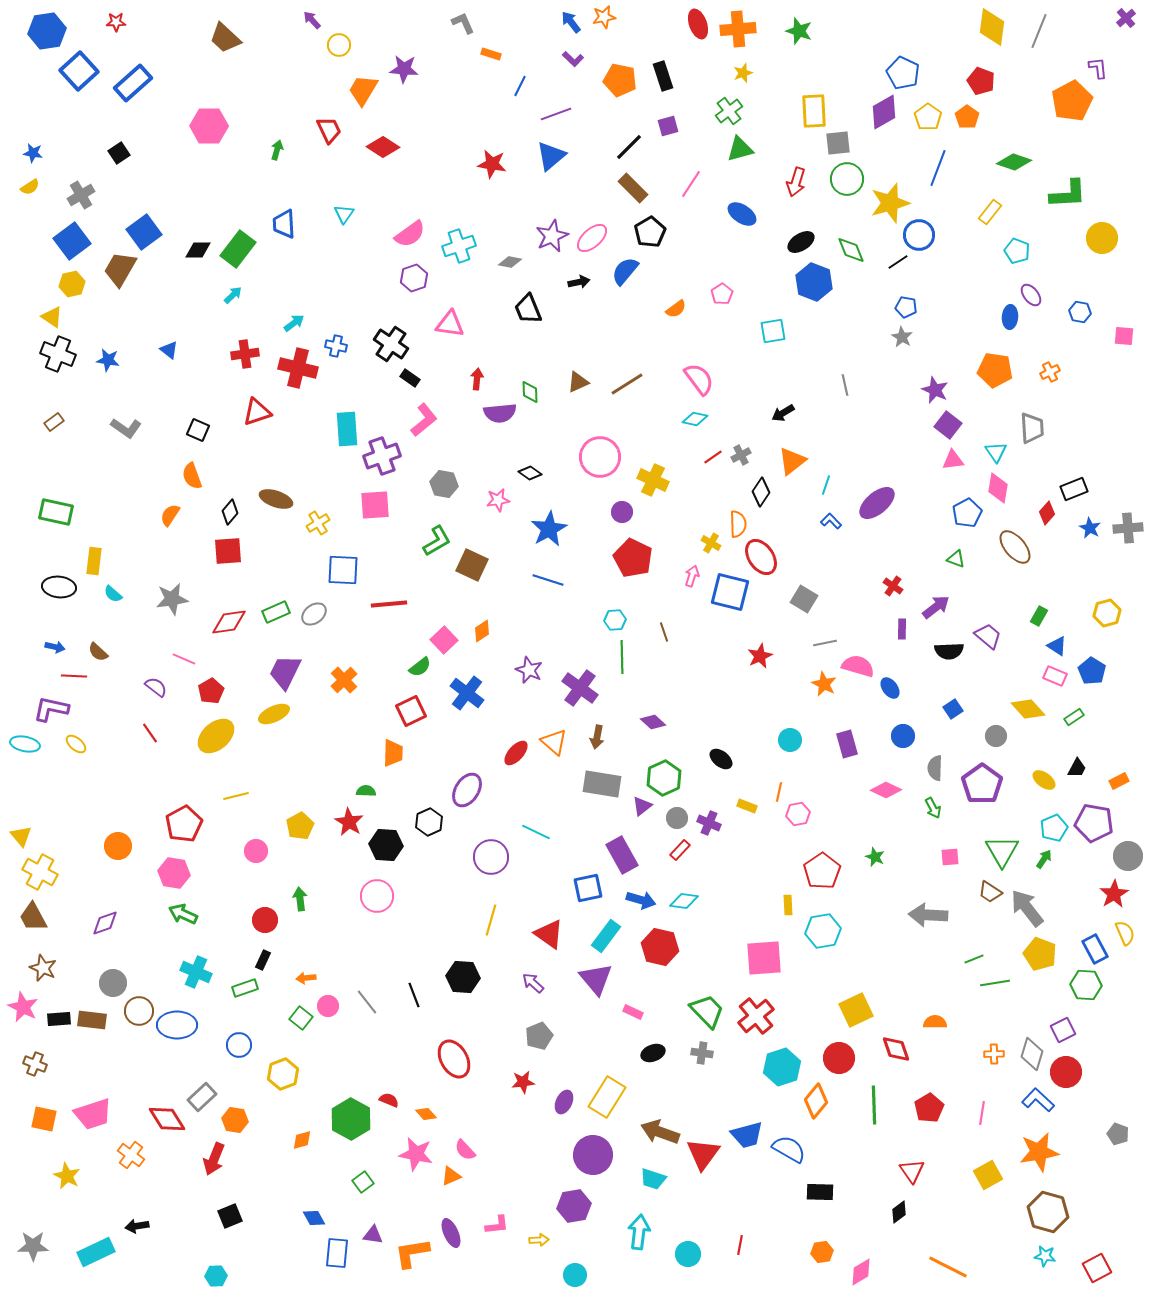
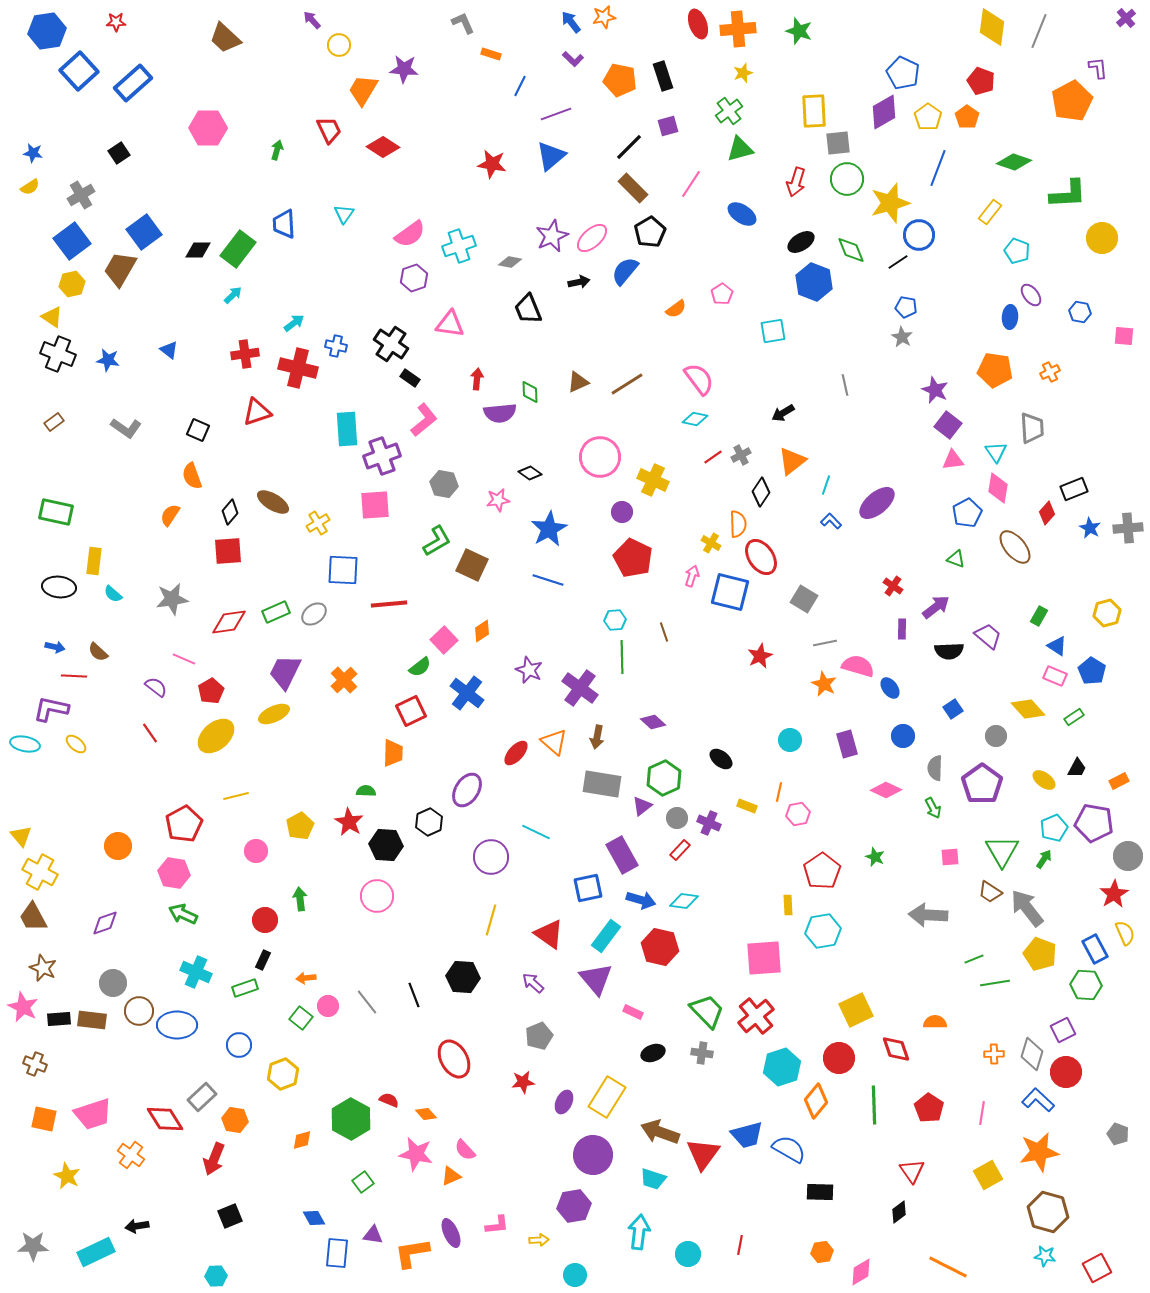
pink hexagon at (209, 126): moved 1 px left, 2 px down
brown ellipse at (276, 499): moved 3 px left, 3 px down; rotated 12 degrees clockwise
red pentagon at (929, 1108): rotated 8 degrees counterclockwise
red diamond at (167, 1119): moved 2 px left
